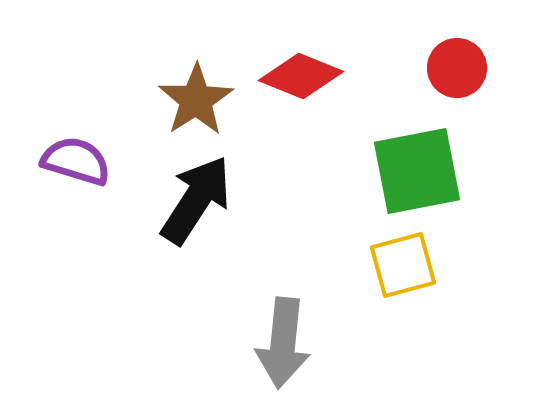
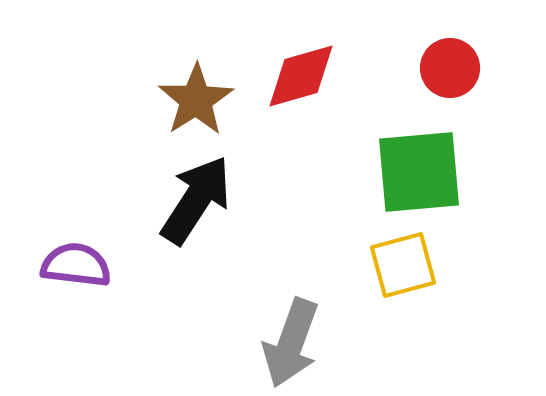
red circle: moved 7 px left
red diamond: rotated 38 degrees counterclockwise
purple semicircle: moved 104 px down; rotated 10 degrees counterclockwise
green square: moved 2 px right, 1 px down; rotated 6 degrees clockwise
gray arrow: moved 8 px right; rotated 14 degrees clockwise
